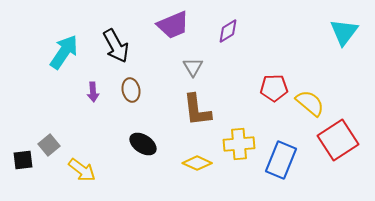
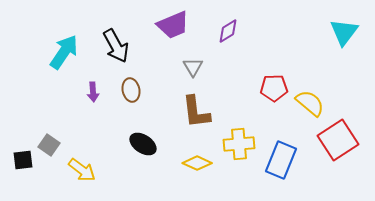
brown L-shape: moved 1 px left, 2 px down
gray square: rotated 15 degrees counterclockwise
